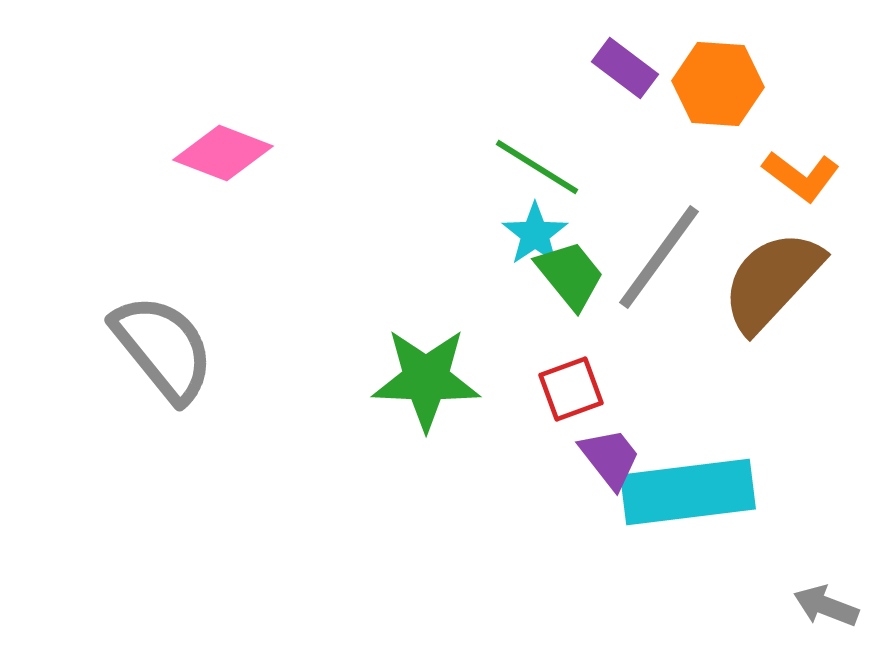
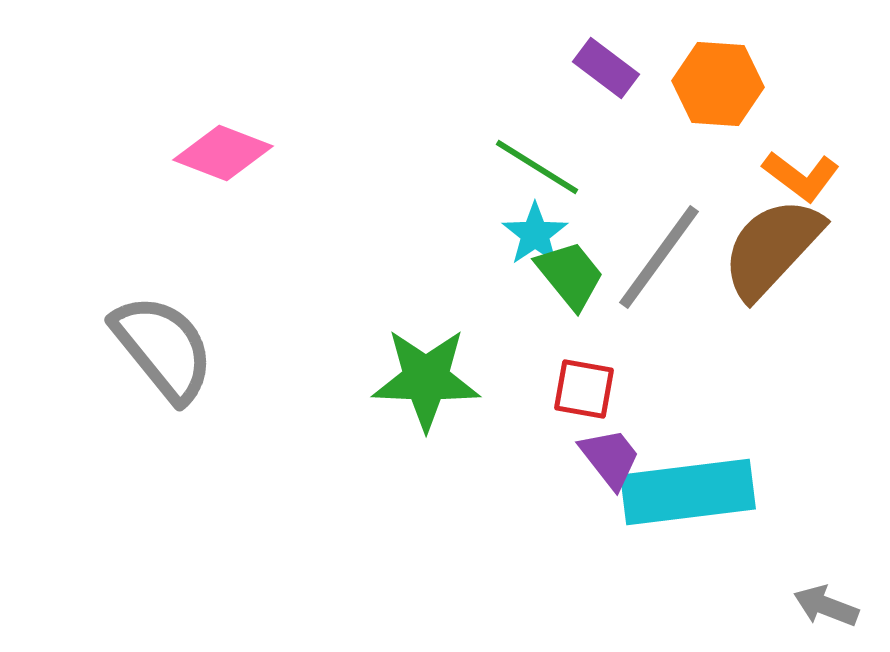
purple rectangle: moved 19 px left
brown semicircle: moved 33 px up
red square: moved 13 px right; rotated 30 degrees clockwise
